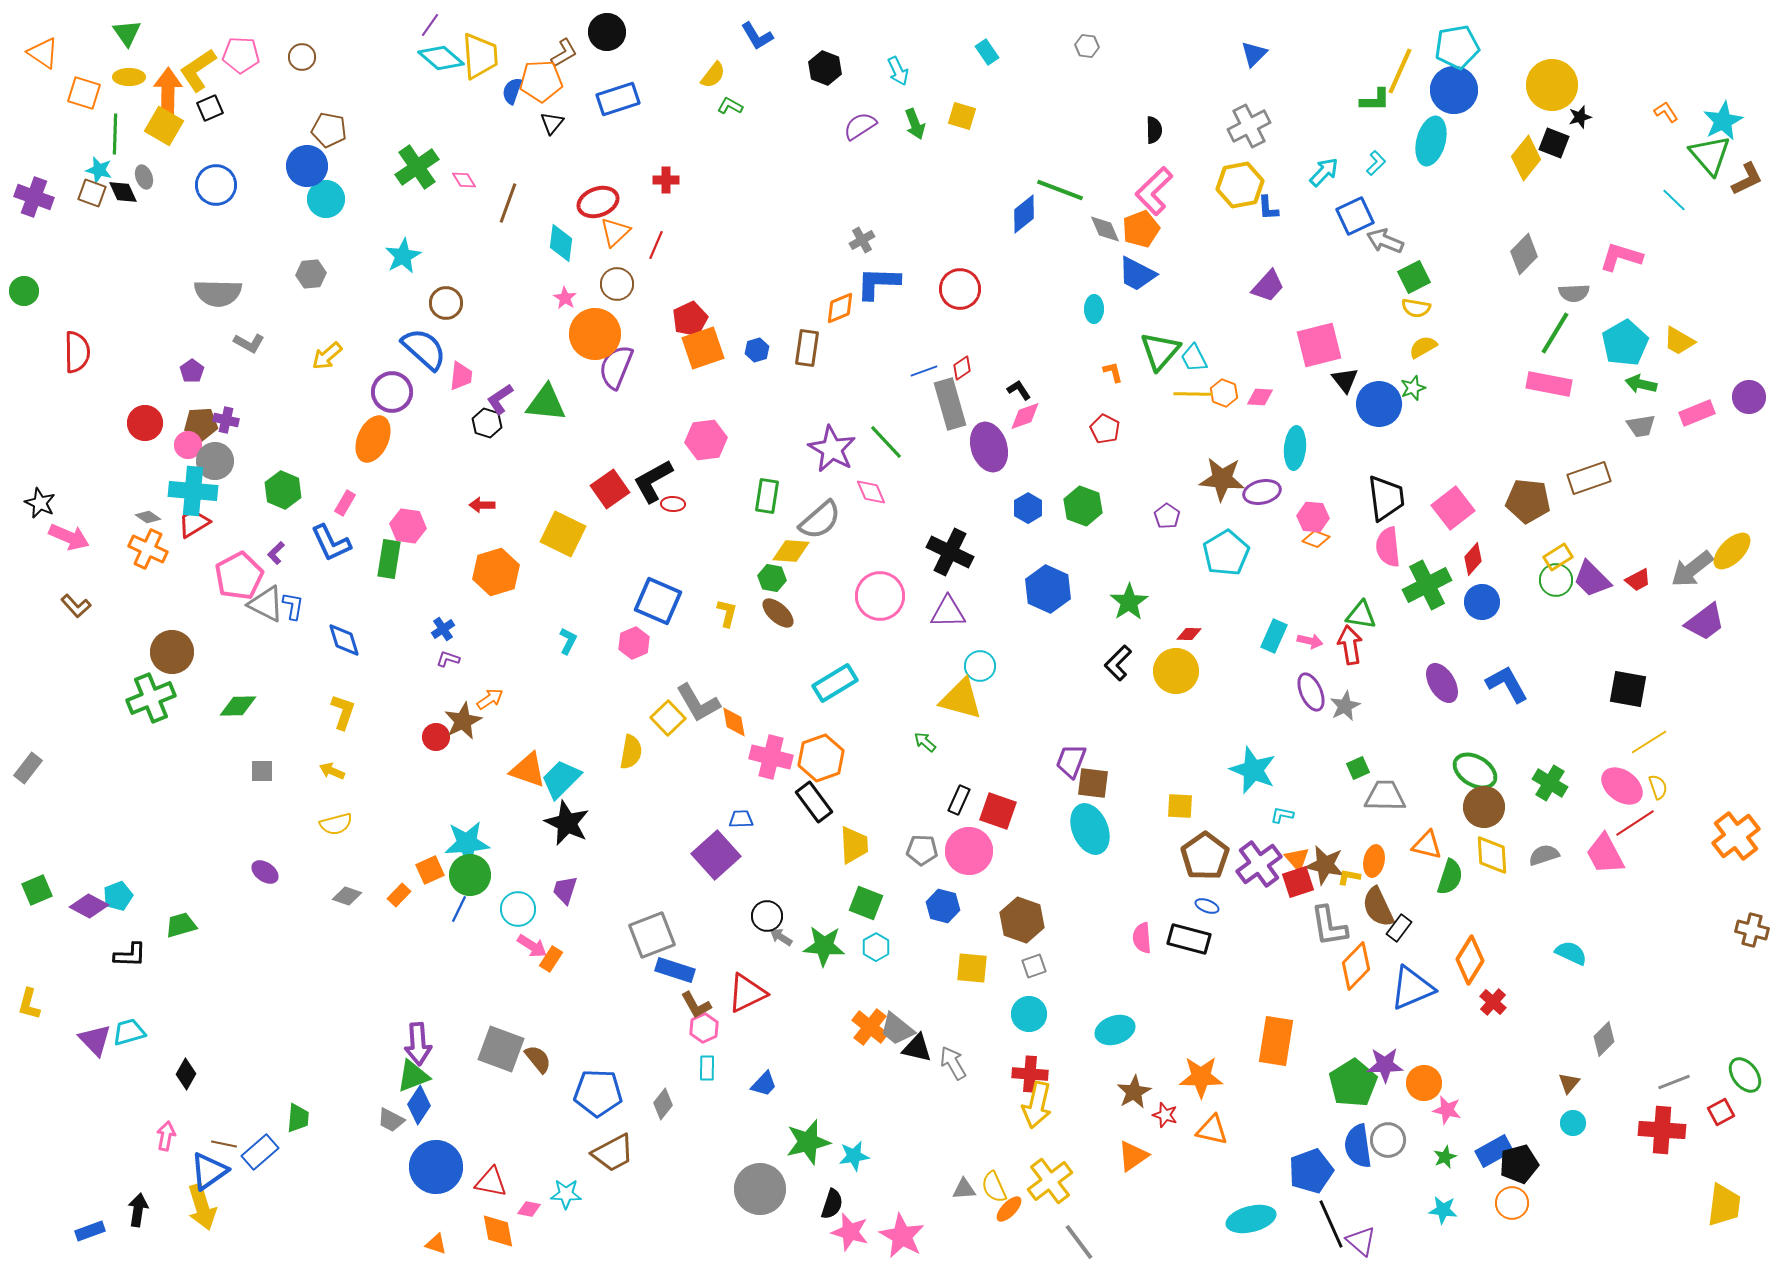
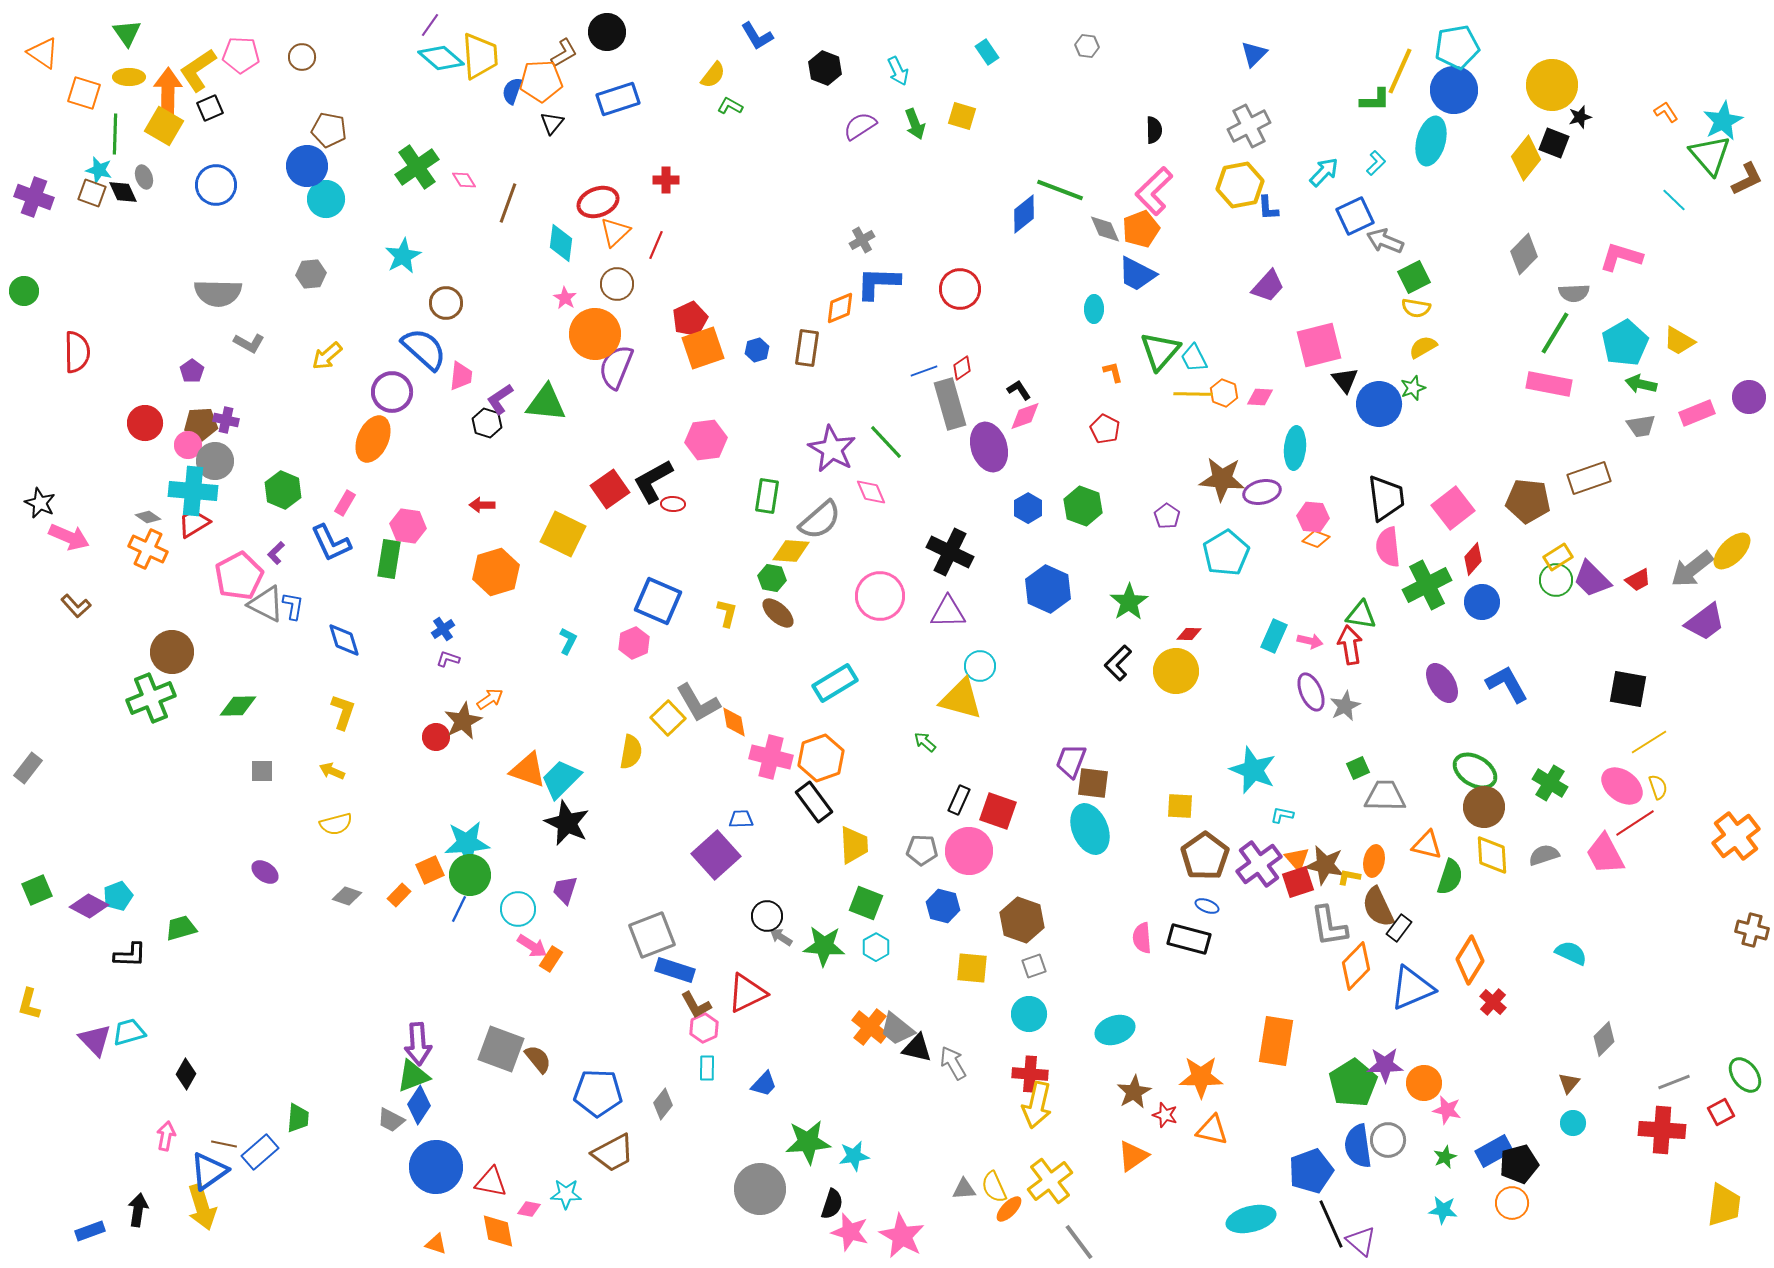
green trapezoid at (181, 925): moved 3 px down
green star at (808, 1142): rotated 9 degrees clockwise
